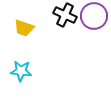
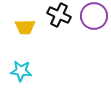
black cross: moved 6 px left
yellow trapezoid: moved 1 px right, 1 px up; rotated 20 degrees counterclockwise
